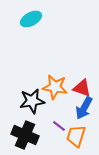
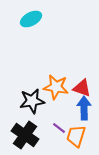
orange star: moved 1 px right
blue arrow: rotated 150 degrees clockwise
purple line: moved 2 px down
black cross: rotated 12 degrees clockwise
